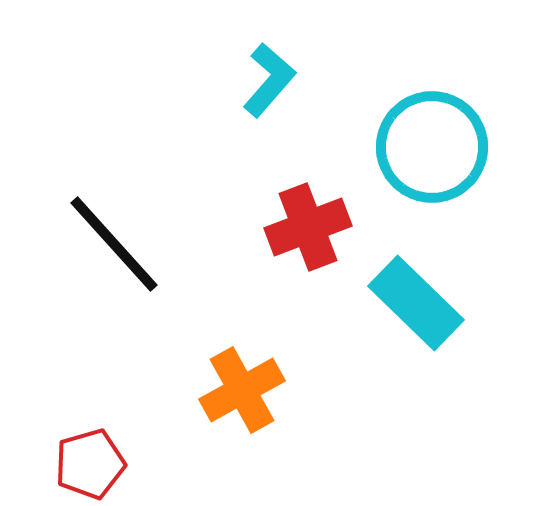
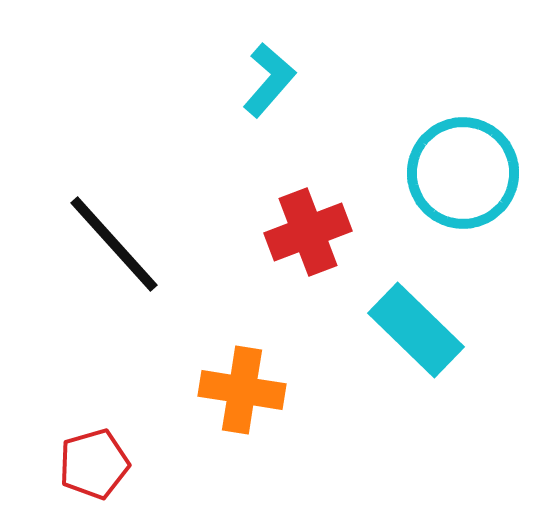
cyan circle: moved 31 px right, 26 px down
red cross: moved 5 px down
cyan rectangle: moved 27 px down
orange cross: rotated 38 degrees clockwise
red pentagon: moved 4 px right
